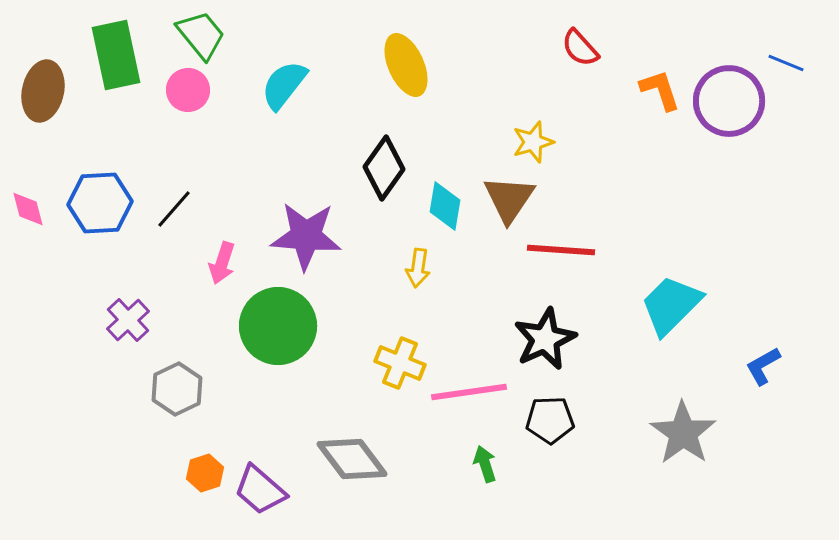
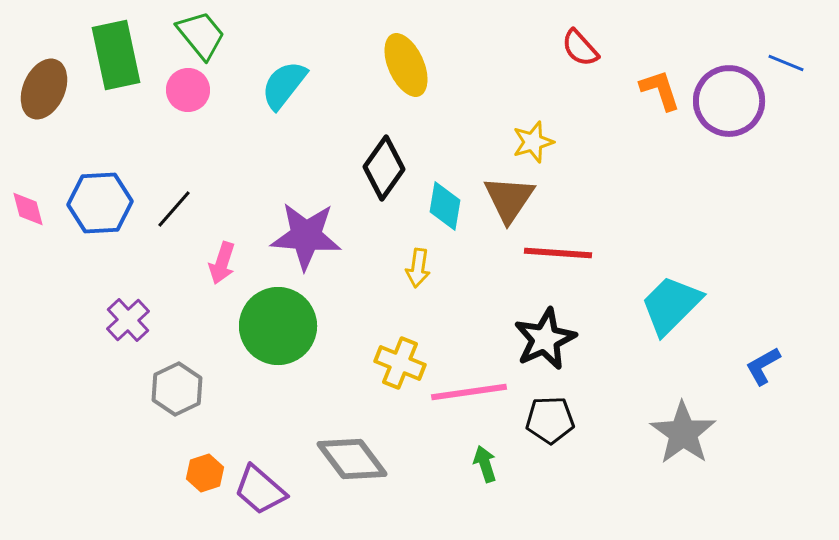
brown ellipse: moved 1 px right, 2 px up; rotated 12 degrees clockwise
red line: moved 3 px left, 3 px down
